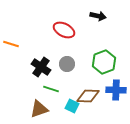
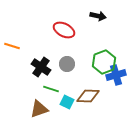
orange line: moved 1 px right, 2 px down
blue cross: moved 15 px up; rotated 18 degrees counterclockwise
cyan square: moved 5 px left, 4 px up
